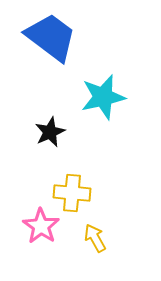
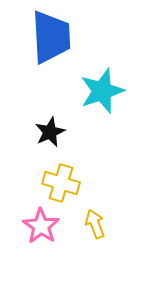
blue trapezoid: rotated 50 degrees clockwise
cyan star: moved 1 px left, 6 px up; rotated 6 degrees counterclockwise
yellow cross: moved 11 px left, 10 px up; rotated 12 degrees clockwise
yellow arrow: moved 14 px up; rotated 8 degrees clockwise
